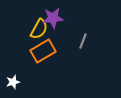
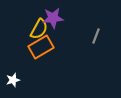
gray line: moved 13 px right, 5 px up
orange rectangle: moved 2 px left, 4 px up
white star: moved 2 px up
